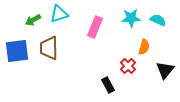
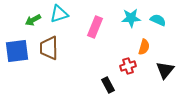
red cross: rotated 28 degrees clockwise
